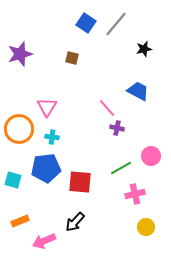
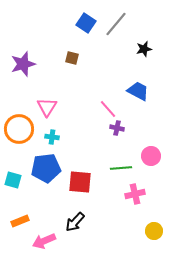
purple star: moved 3 px right, 10 px down
pink line: moved 1 px right, 1 px down
green line: rotated 25 degrees clockwise
yellow circle: moved 8 px right, 4 px down
